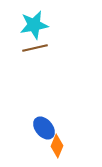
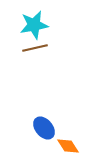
orange diamond: moved 11 px right; rotated 55 degrees counterclockwise
